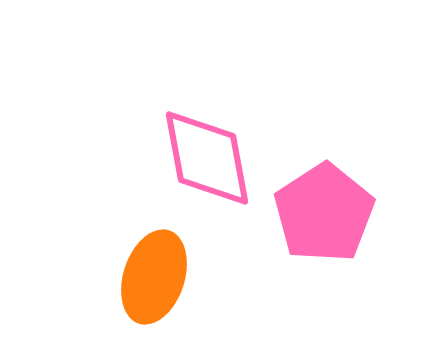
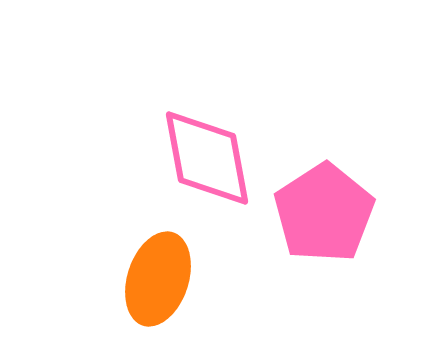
orange ellipse: moved 4 px right, 2 px down
